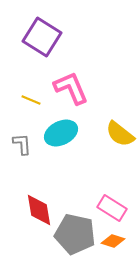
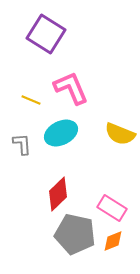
purple square: moved 4 px right, 3 px up
yellow semicircle: rotated 16 degrees counterclockwise
red diamond: moved 19 px right, 16 px up; rotated 56 degrees clockwise
orange diamond: rotated 40 degrees counterclockwise
